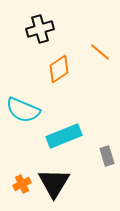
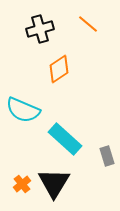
orange line: moved 12 px left, 28 px up
cyan rectangle: moved 1 px right, 3 px down; rotated 64 degrees clockwise
orange cross: rotated 12 degrees counterclockwise
